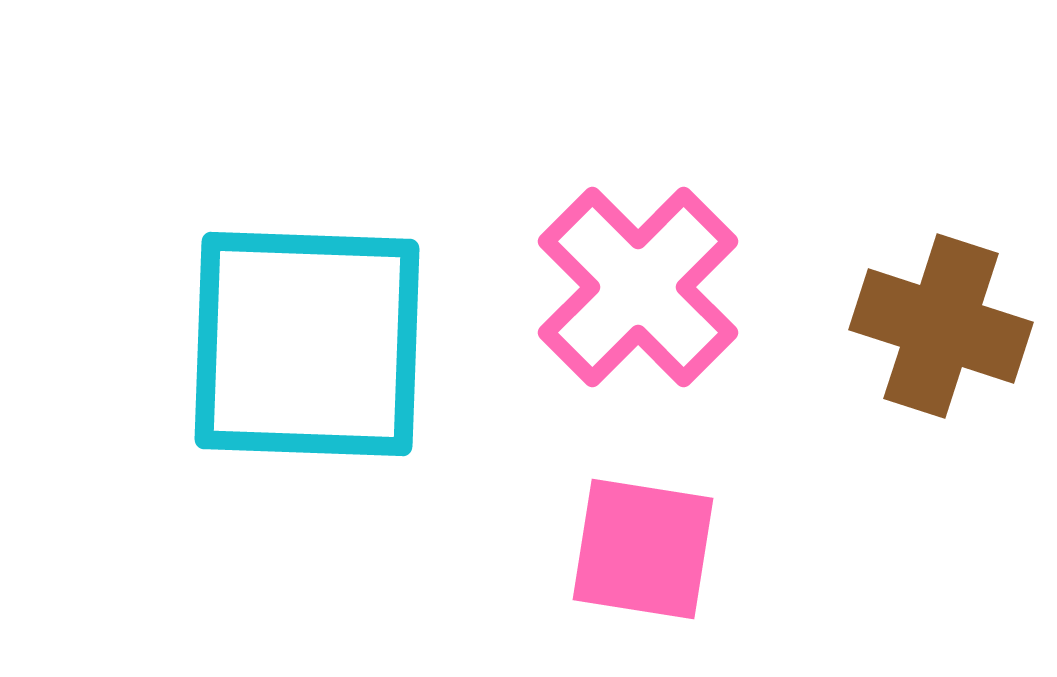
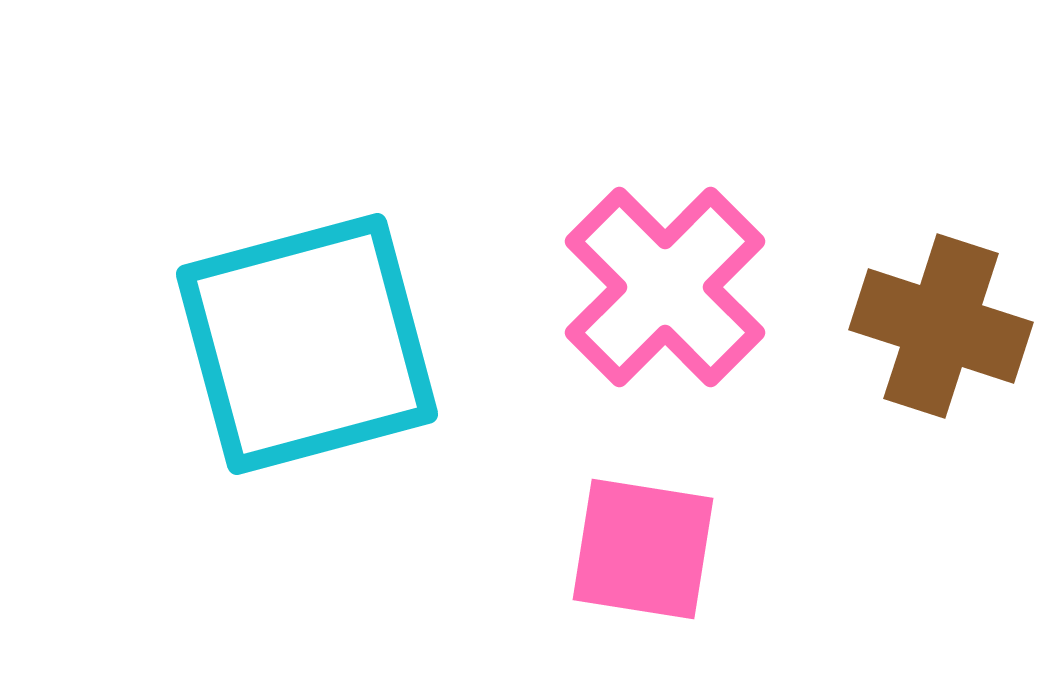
pink cross: moved 27 px right
cyan square: rotated 17 degrees counterclockwise
